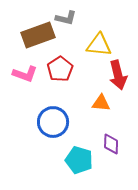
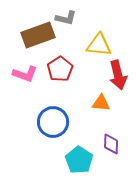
cyan pentagon: rotated 16 degrees clockwise
